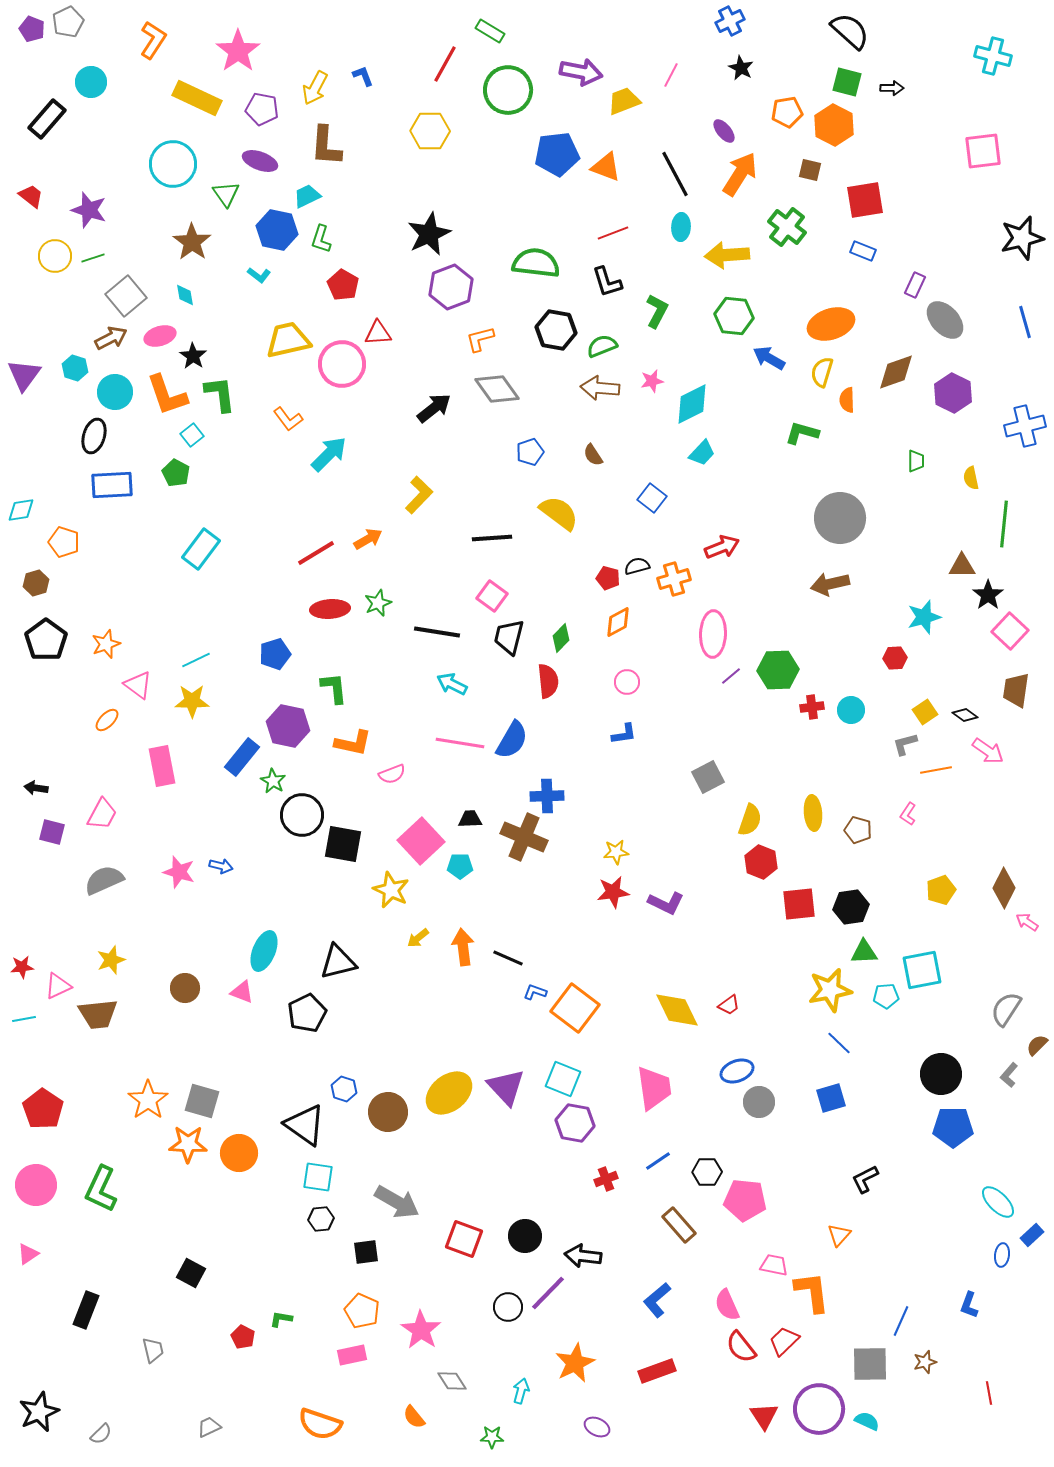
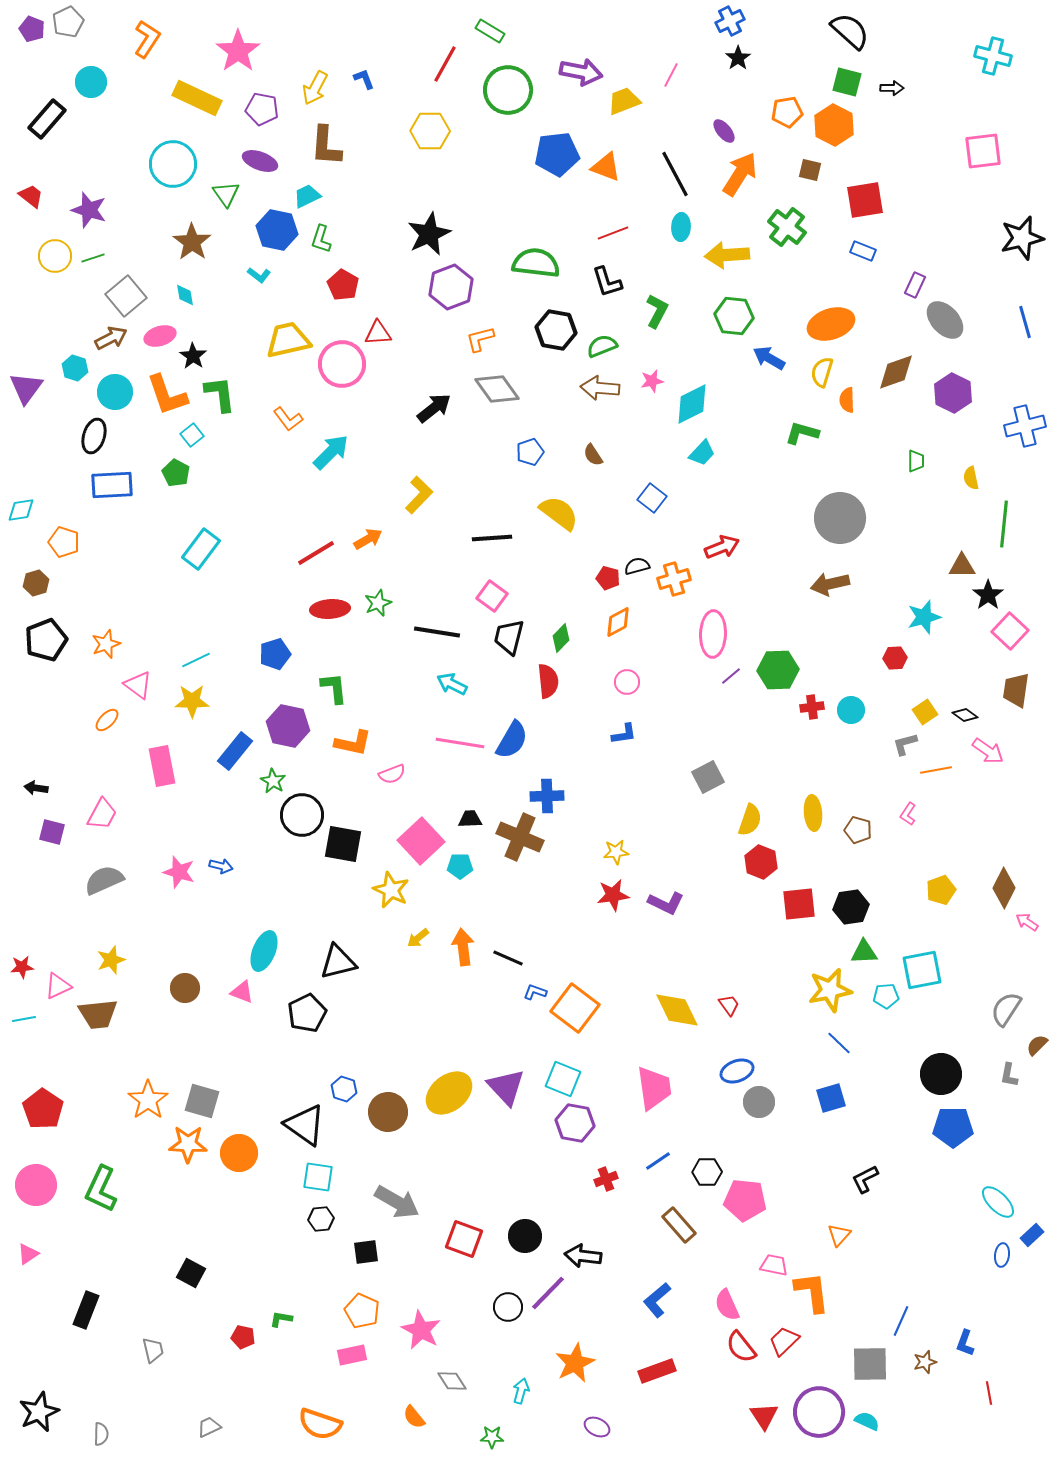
orange L-shape at (153, 40): moved 6 px left, 1 px up
black star at (741, 68): moved 3 px left, 10 px up; rotated 10 degrees clockwise
blue L-shape at (363, 76): moved 1 px right, 3 px down
purple triangle at (24, 375): moved 2 px right, 13 px down
cyan arrow at (329, 454): moved 2 px right, 2 px up
black pentagon at (46, 640): rotated 15 degrees clockwise
blue rectangle at (242, 757): moved 7 px left, 6 px up
brown cross at (524, 837): moved 4 px left
red star at (613, 892): moved 3 px down
red trapezoid at (729, 1005): rotated 90 degrees counterclockwise
gray L-shape at (1009, 1075): rotated 30 degrees counterclockwise
blue L-shape at (969, 1305): moved 4 px left, 38 px down
pink star at (421, 1330): rotated 6 degrees counterclockwise
red pentagon at (243, 1337): rotated 15 degrees counterclockwise
purple circle at (819, 1409): moved 3 px down
gray semicircle at (101, 1434): rotated 45 degrees counterclockwise
